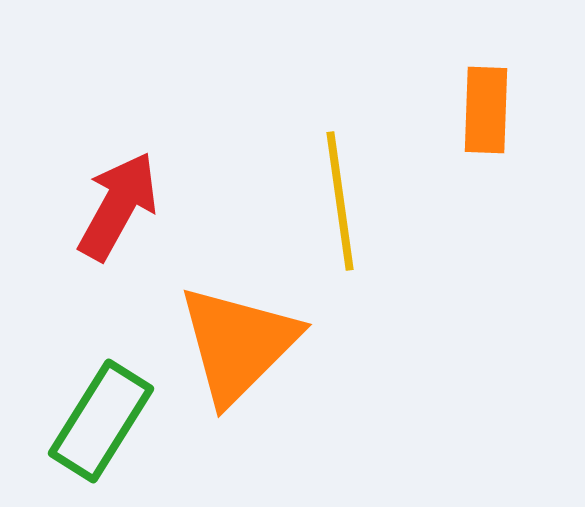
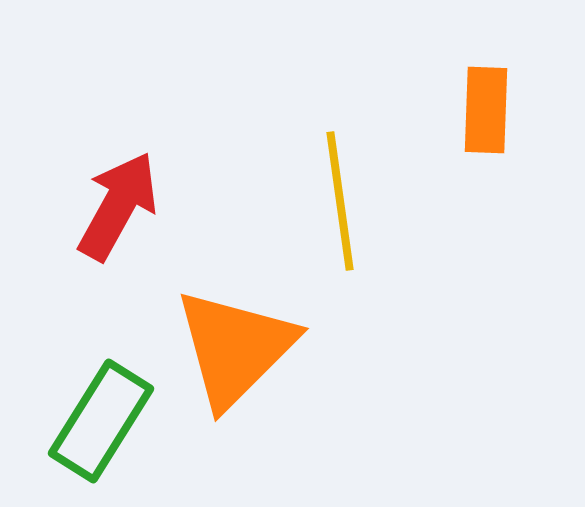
orange triangle: moved 3 px left, 4 px down
